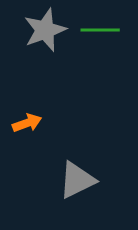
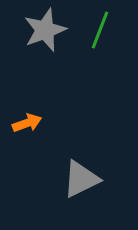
green line: rotated 69 degrees counterclockwise
gray triangle: moved 4 px right, 1 px up
